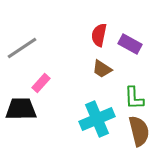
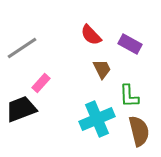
red semicircle: moved 8 px left; rotated 55 degrees counterclockwise
brown trapezoid: rotated 150 degrees counterclockwise
green L-shape: moved 5 px left, 2 px up
black trapezoid: rotated 20 degrees counterclockwise
